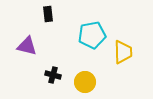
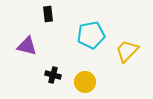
cyan pentagon: moved 1 px left
yellow trapezoid: moved 4 px right, 1 px up; rotated 135 degrees counterclockwise
